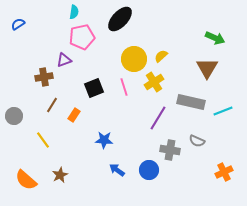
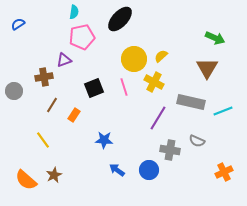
yellow cross: rotated 30 degrees counterclockwise
gray circle: moved 25 px up
brown star: moved 6 px left
